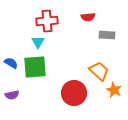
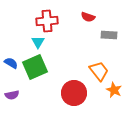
red semicircle: rotated 24 degrees clockwise
gray rectangle: moved 2 px right
green square: rotated 20 degrees counterclockwise
orange trapezoid: rotated 10 degrees clockwise
